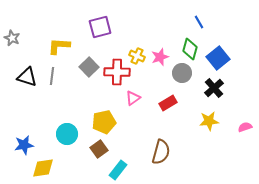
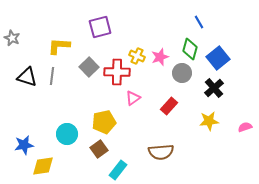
red rectangle: moved 1 px right, 3 px down; rotated 18 degrees counterclockwise
brown semicircle: rotated 70 degrees clockwise
yellow diamond: moved 2 px up
